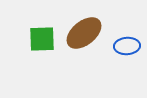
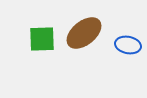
blue ellipse: moved 1 px right, 1 px up; rotated 15 degrees clockwise
